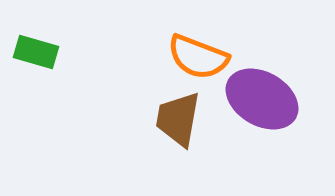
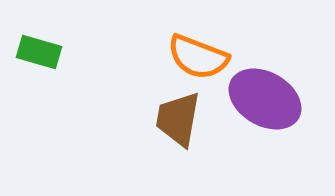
green rectangle: moved 3 px right
purple ellipse: moved 3 px right
